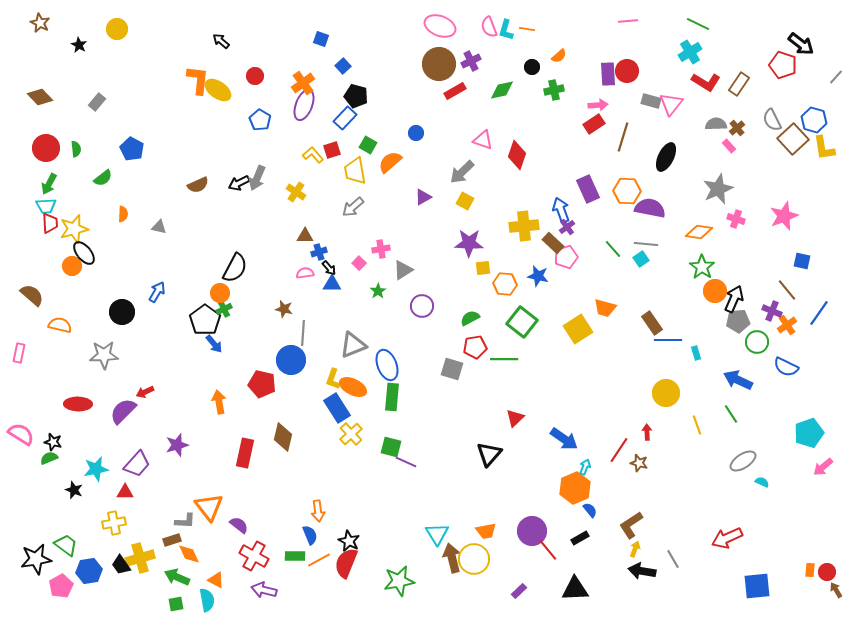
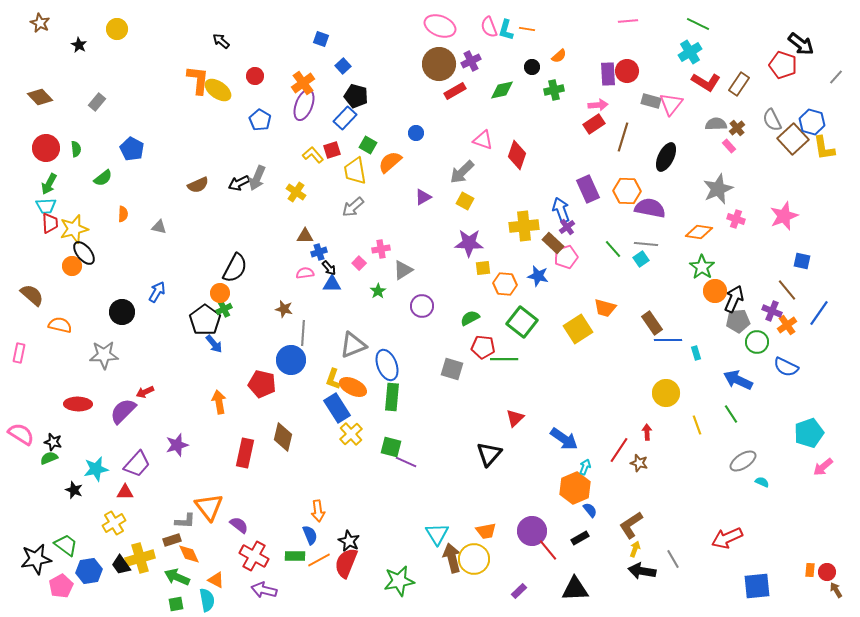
blue hexagon at (814, 120): moved 2 px left, 2 px down
red pentagon at (475, 347): moved 8 px right; rotated 15 degrees clockwise
yellow cross at (114, 523): rotated 20 degrees counterclockwise
